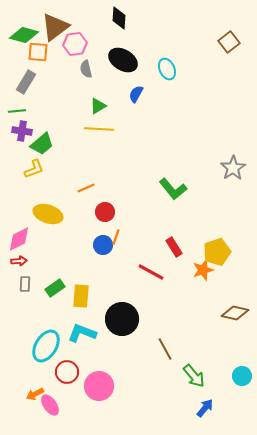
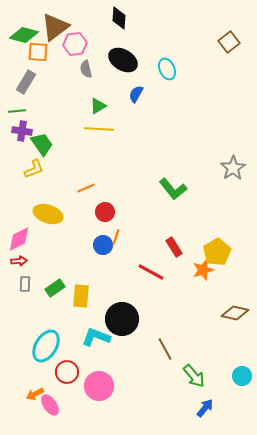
green trapezoid at (42, 144): rotated 85 degrees counterclockwise
yellow pentagon at (217, 252): rotated 12 degrees counterclockwise
cyan L-shape at (82, 333): moved 14 px right, 4 px down
